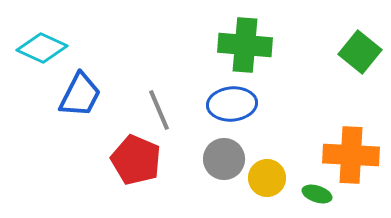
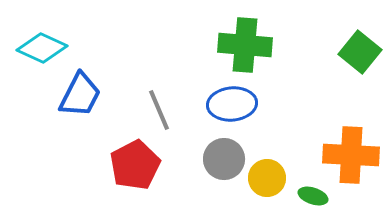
red pentagon: moved 1 px left, 5 px down; rotated 21 degrees clockwise
green ellipse: moved 4 px left, 2 px down
